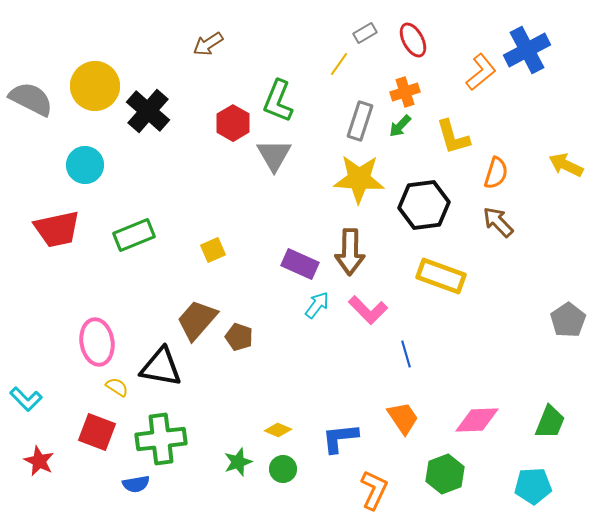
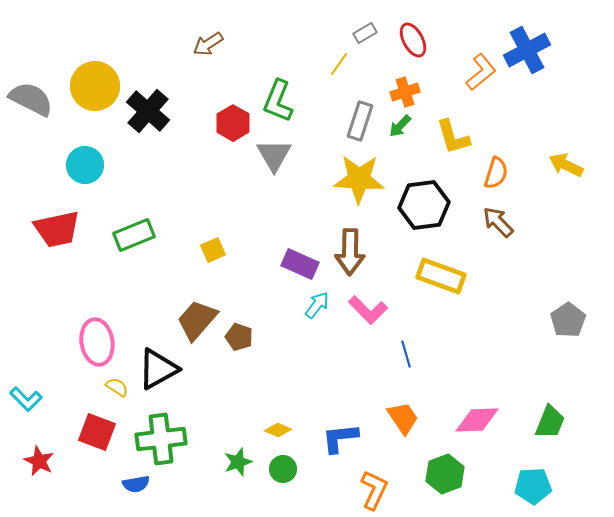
black triangle at (161, 367): moved 3 px left, 2 px down; rotated 39 degrees counterclockwise
